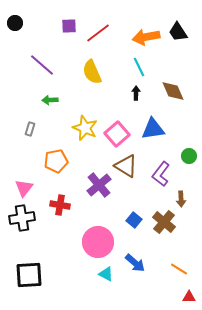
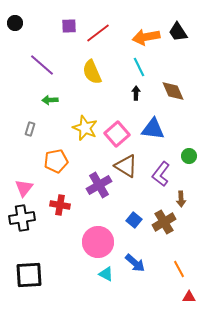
blue triangle: rotated 15 degrees clockwise
purple cross: rotated 10 degrees clockwise
brown cross: rotated 20 degrees clockwise
orange line: rotated 30 degrees clockwise
